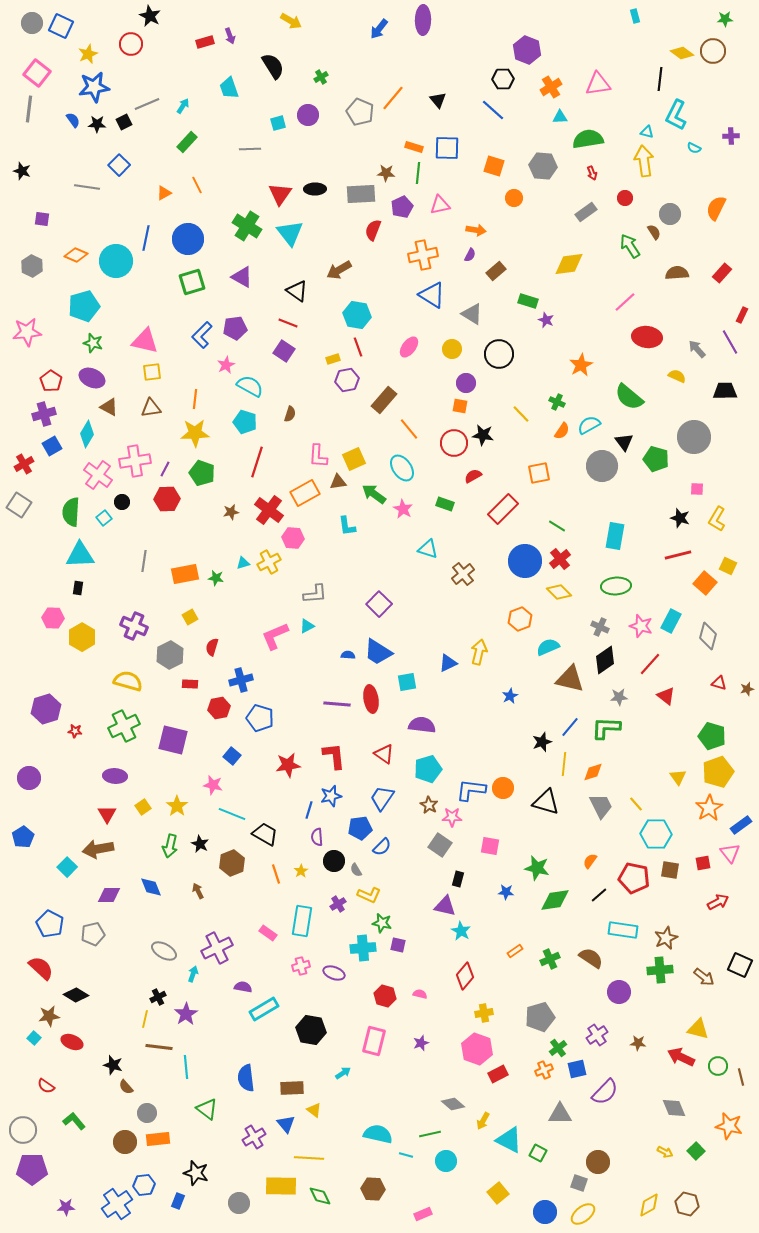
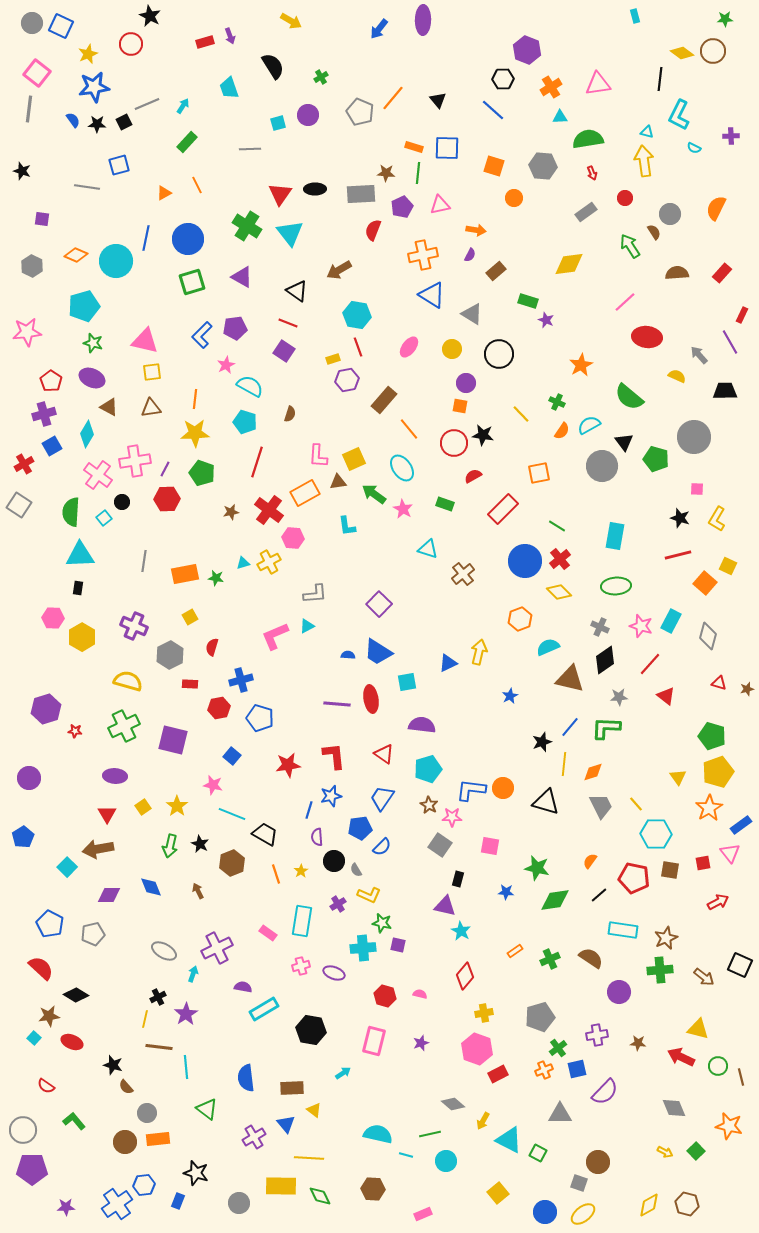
cyan L-shape at (676, 115): moved 3 px right
blue square at (119, 165): rotated 30 degrees clockwise
gray arrow at (697, 349): moved 2 px right, 6 px down
purple cross at (597, 1035): rotated 25 degrees clockwise
